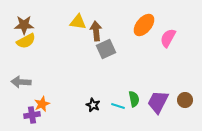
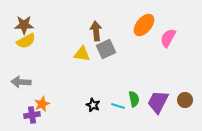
yellow triangle: moved 4 px right, 32 px down
